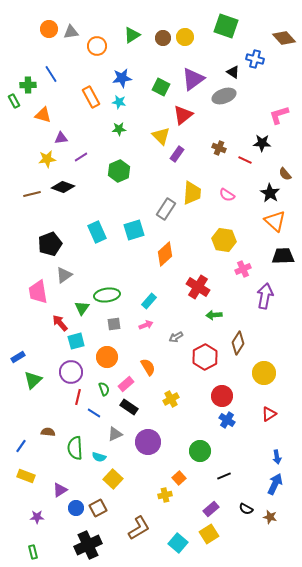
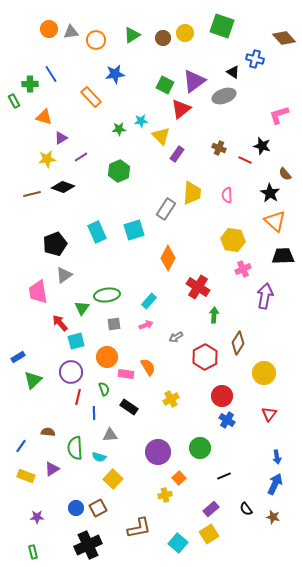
green square at (226, 26): moved 4 px left
yellow circle at (185, 37): moved 4 px up
orange circle at (97, 46): moved 1 px left, 6 px up
blue star at (122, 78): moved 7 px left, 4 px up
purple triangle at (193, 79): moved 1 px right, 2 px down
green cross at (28, 85): moved 2 px right, 1 px up
green square at (161, 87): moved 4 px right, 2 px up
orange rectangle at (91, 97): rotated 15 degrees counterclockwise
cyan star at (119, 102): moved 22 px right, 19 px down; rotated 16 degrees counterclockwise
orange triangle at (43, 115): moved 1 px right, 2 px down
red triangle at (183, 115): moved 2 px left, 6 px up
purple triangle at (61, 138): rotated 24 degrees counterclockwise
black star at (262, 143): moved 3 px down; rotated 12 degrees clockwise
pink semicircle at (227, 195): rotated 56 degrees clockwise
yellow hexagon at (224, 240): moved 9 px right
black pentagon at (50, 244): moved 5 px right
orange diamond at (165, 254): moved 3 px right, 4 px down; rotated 20 degrees counterclockwise
green arrow at (214, 315): rotated 98 degrees clockwise
pink rectangle at (126, 384): moved 10 px up; rotated 49 degrees clockwise
blue line at (94, 413): rotated 56 degrees clockwise
red triangle at (269, 414): rotated 21 degrees counterclockwise
gray triangle at (115, 434): moved 5 px left, 1 px down; rotated 21 degrees clockwise
purple circle at (148, 442): moved 10 px right, 10 px down
green circle at (200, 451): moved 3 px up
purple triangle at (60, 490): moved 8 px left, 21 px up
black semicircle at (246, 509): rotated 24 degrees clockwise
brown star at (270, 517): moved 3 px right
brown L-shape at (139, 528): rotated 20 degrees clockwise
